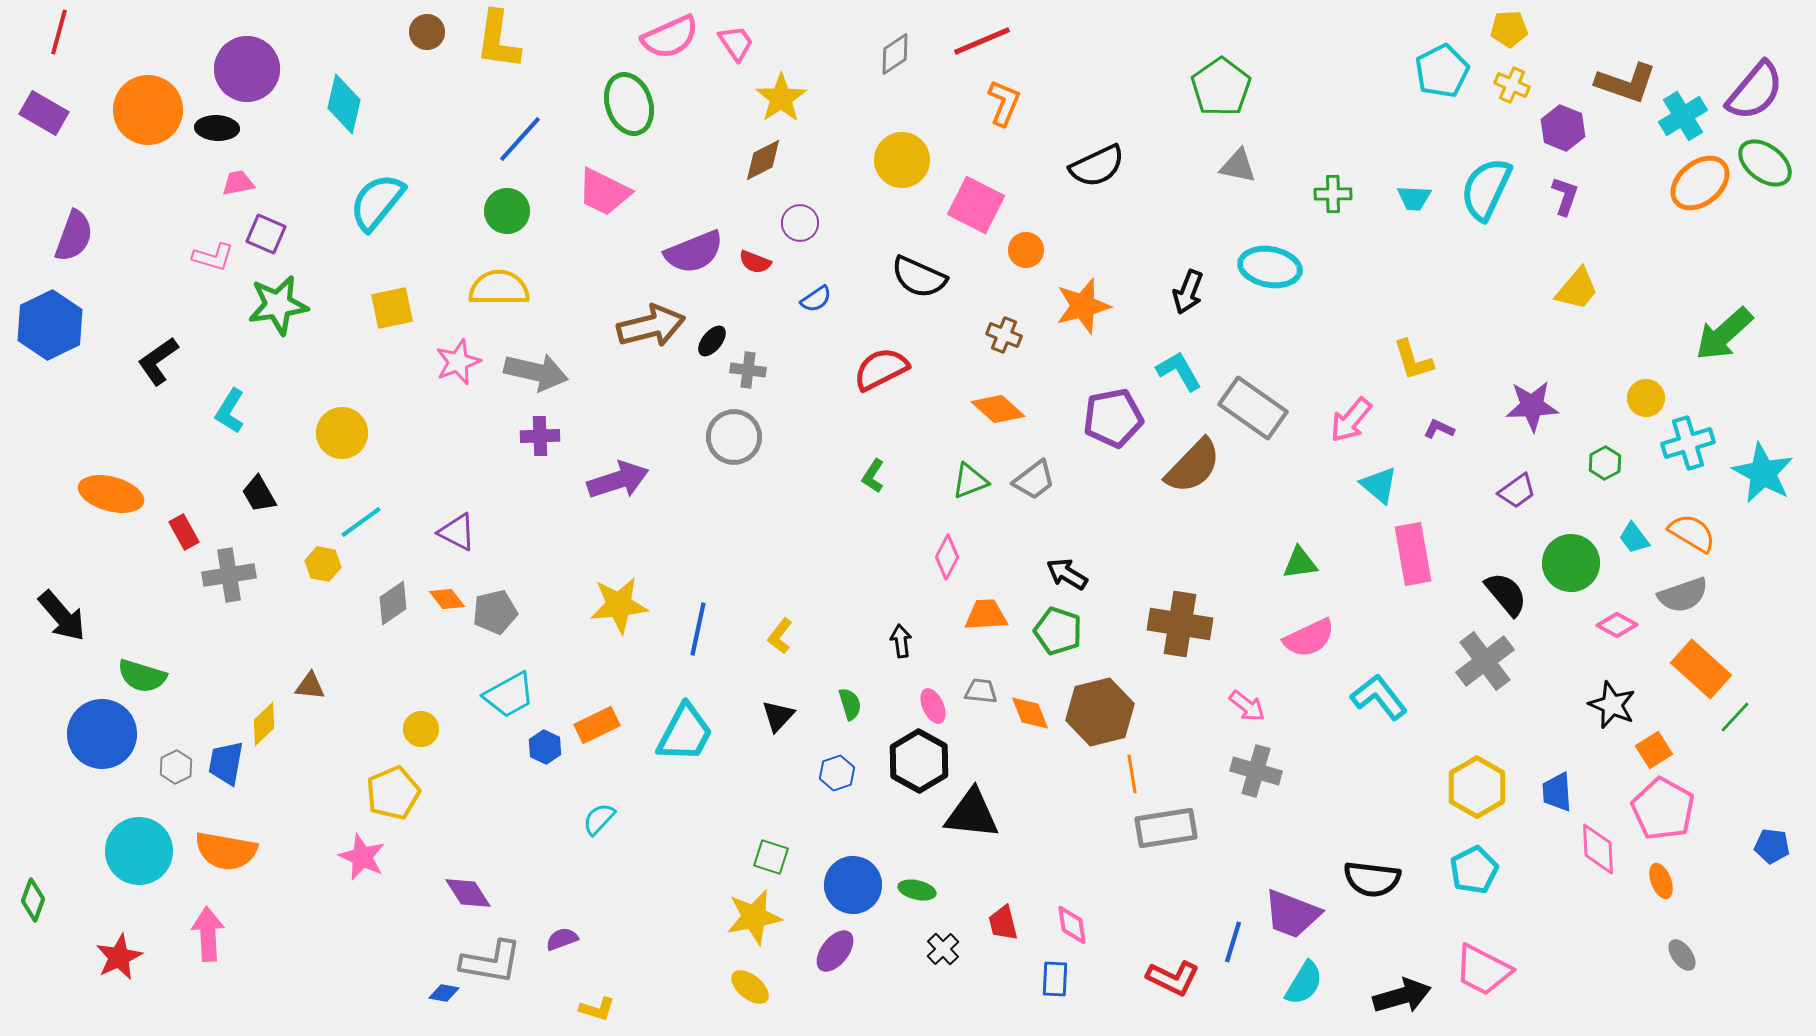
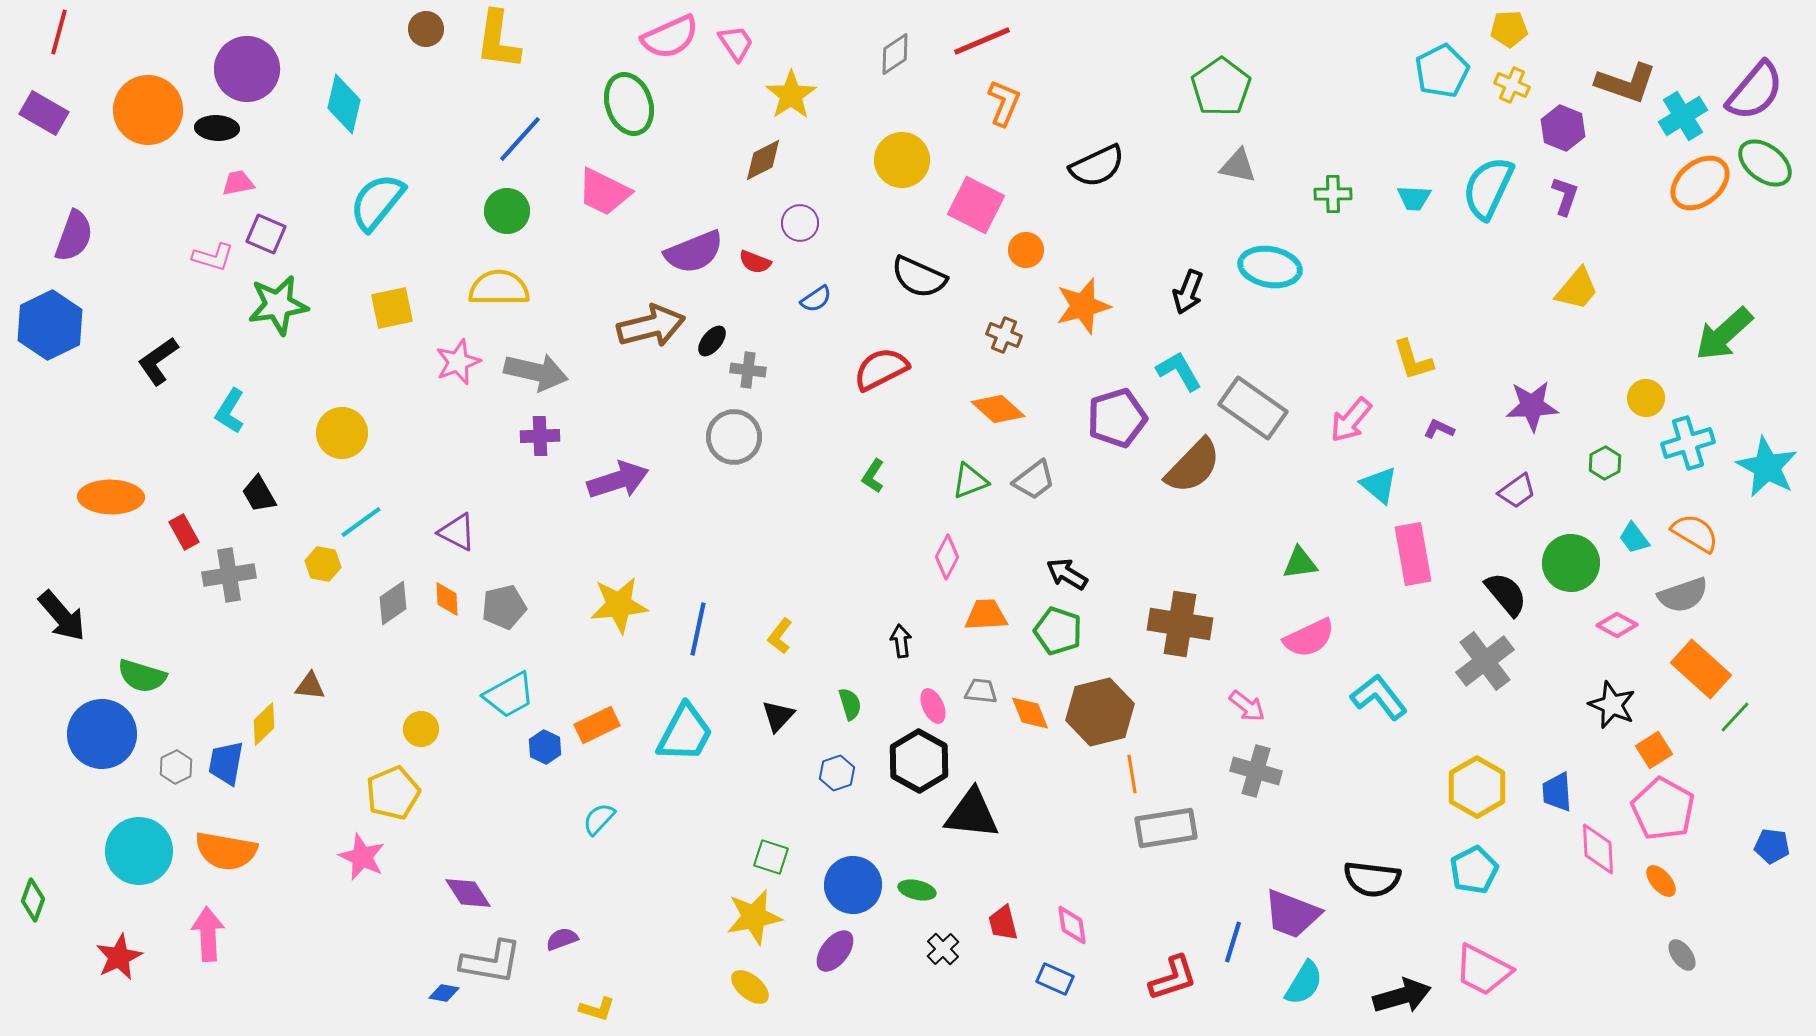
brown circle at (427, 32): moved 1 px left, 3 px up
yellow star at (781, 98): moved 10 px right, 3 px up
cyan semicircle at (1486, 189): moved 2 px right, 1 px up
purple pentagon at (1113, 418): moved 4 px right; rotated 6 degrees counterclockwise
cyan star at (1763, 473): moved 4 px right, 6 px up
orange ellipse at (111, 494): moved 3 px down; rotated 14 degrees counterclockwise
orange semicircle at (1692, 533): moved 3 px right
orange diamond at (447, 599): rotated 36 degrees clockwise
gray pentagon at (495, 612): moved 9 px right, 5 px up
orange ellipse at (1661, 881): rotated 20 degrees counterclockwise
red L-shape at (1173, 978): rotated 44 degrees counterclockwise
blue rectangle at (1055, 979): rotated 69 degrees counterclockwise
